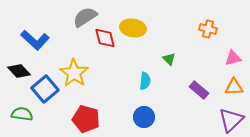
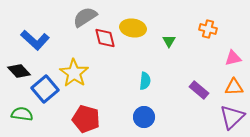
green triangle: moved 18 px up; rotated 16 degrees clockwise
purple triangle: moved 1 px right, 3 px up
